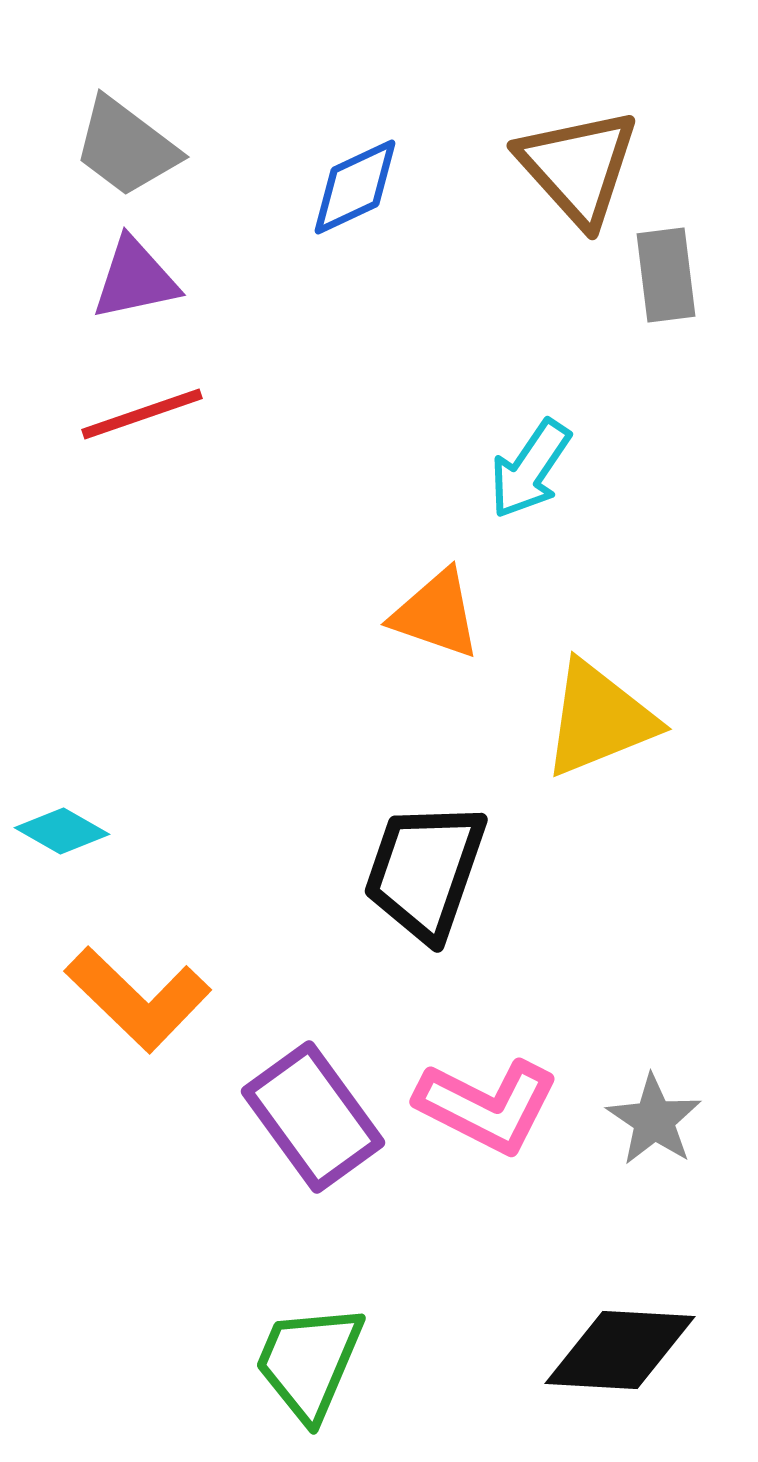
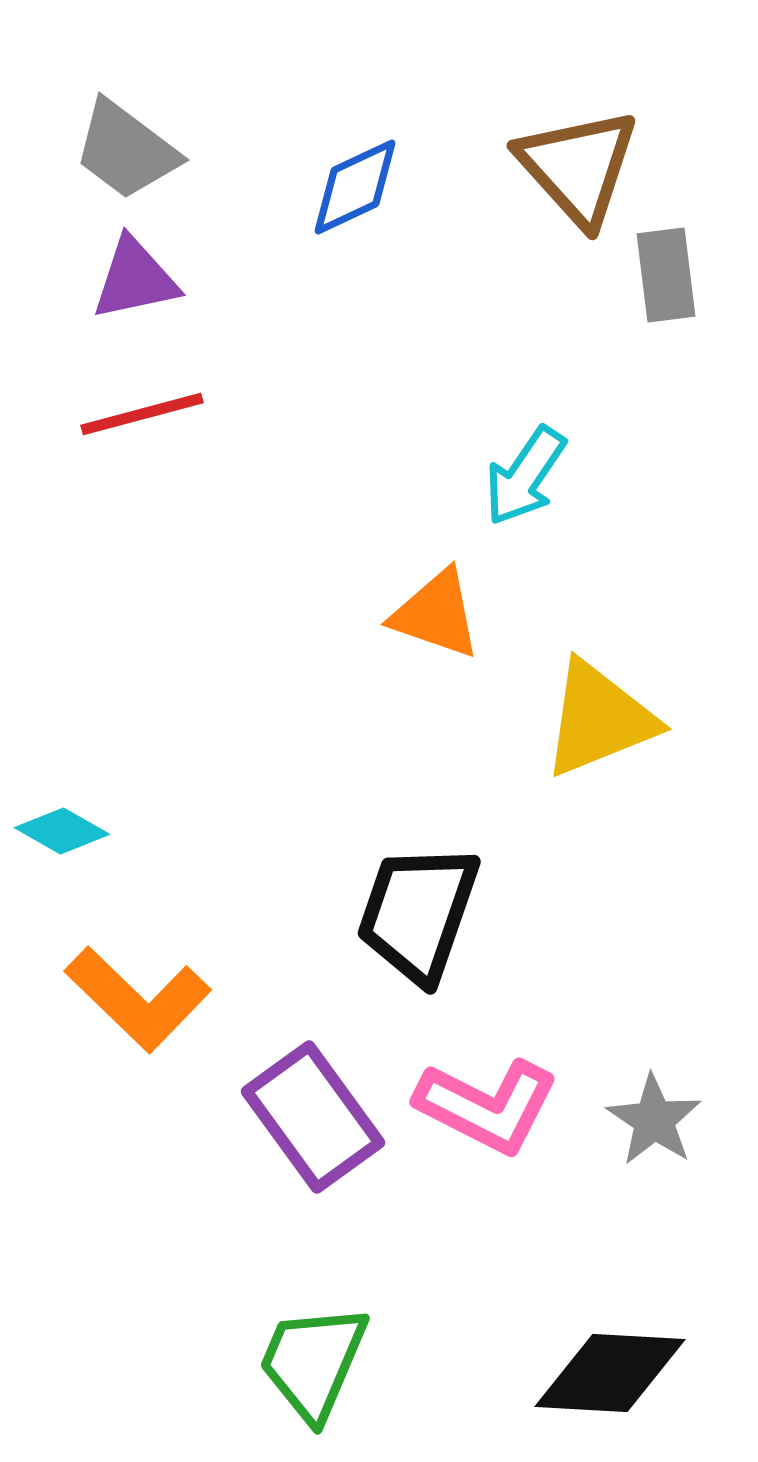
gray trapezoid: moved 3 px down
red line: rotated 4 degrees clockwise
cyan arrow: moved 5 px left, 7 px down
black trapezoid: moved 7 px left, 42 px down
black diamond: moved 10 px left, 23 px down
green trapezoid: moved 4 px right
